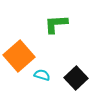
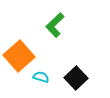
green L-shape: moved 1 px left, 1 px down; rotated 40 degrees counterclockwise
cyan semicircle: moved 1 px left, 2 px down
